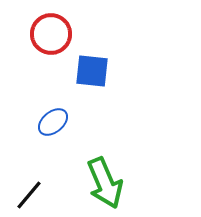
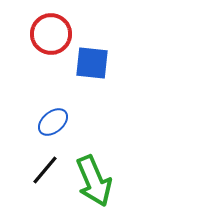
blue square: moved 8 px up
green arrow: moved 11 px left, 2 px up
black line: moved 16 px right, 25 px up
